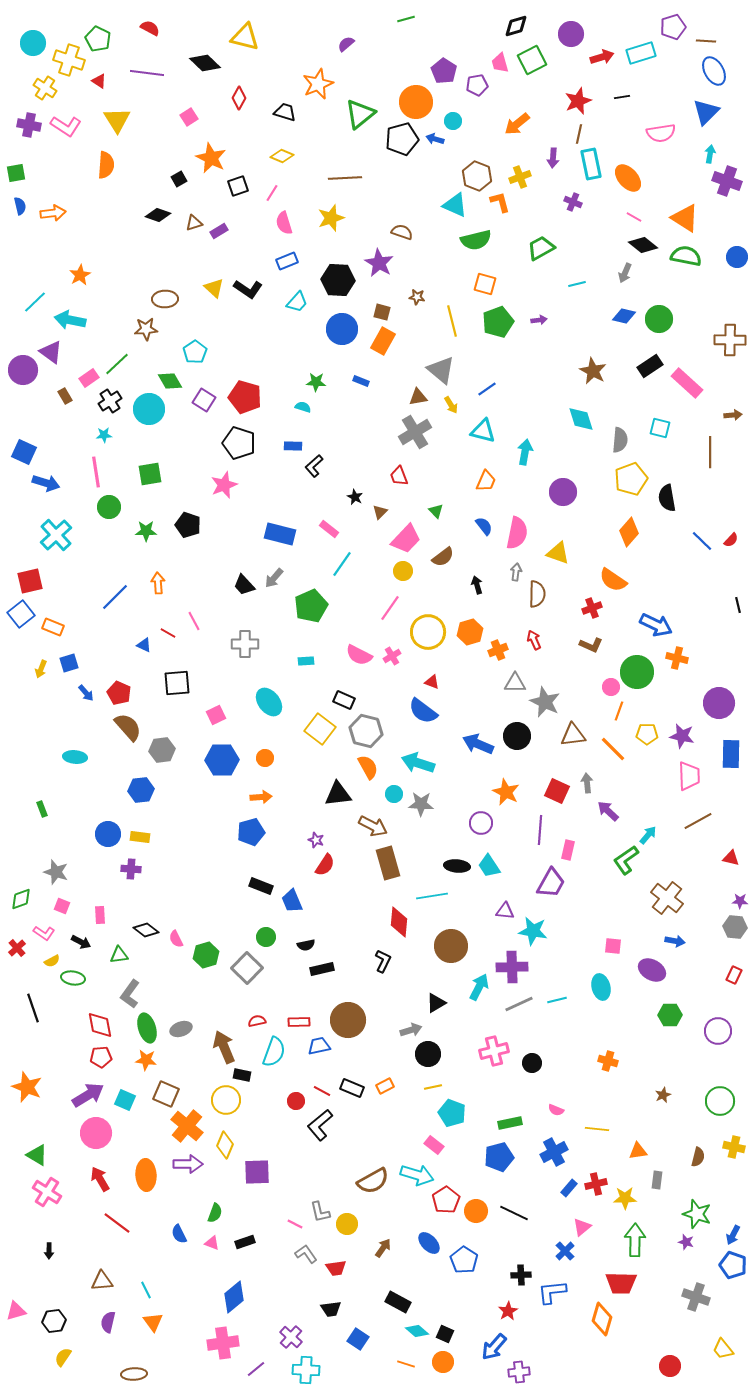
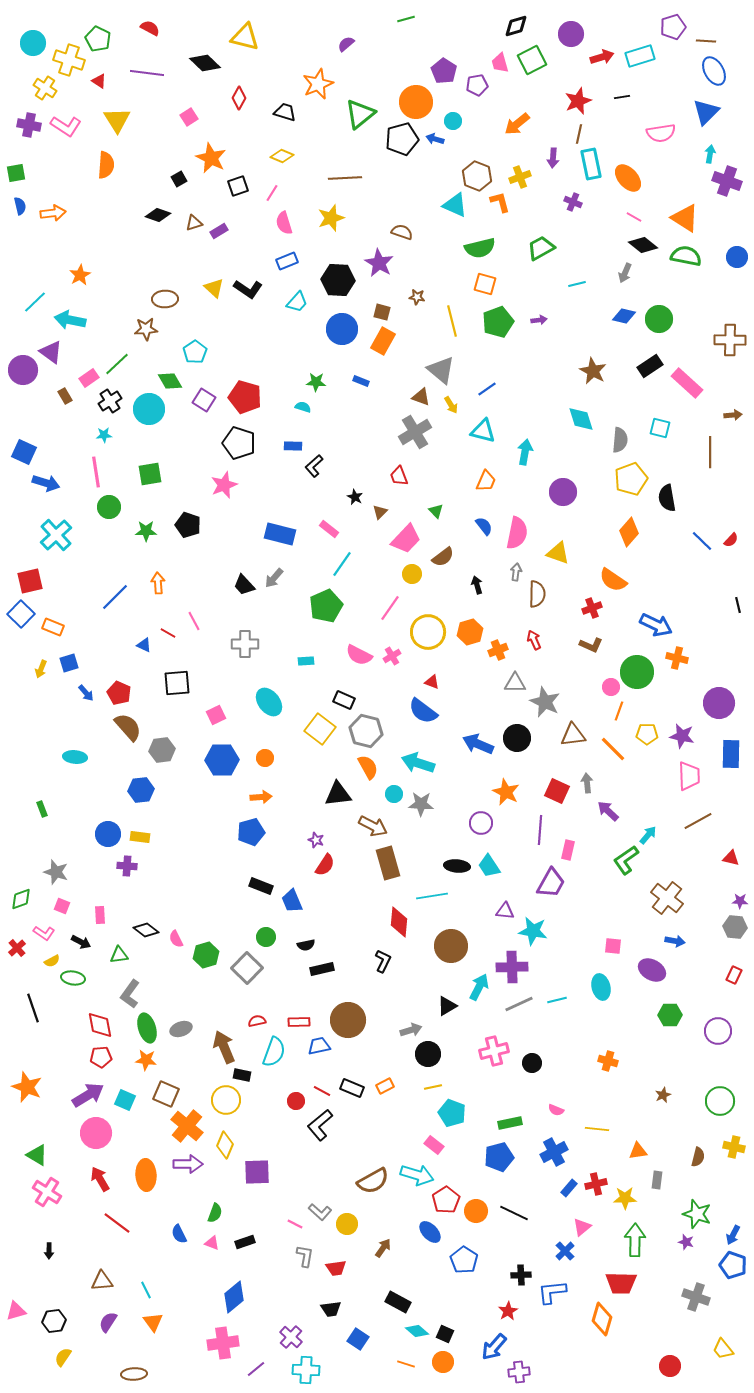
cyan rectangle at (641, 53): moved 1 px left, 3 px down
green semicircle at (476, 240): moved 4 px right, 8 px down
brown triangle at (418, 397): moved 3 px right; rotated 30 degrees clockwise
yellow circle at (403, 571): moved 9 px right, 3 px down
green pentagon at (311, 606): moved 15 px right
blue square at (21, 614): rotated 8 degrees counterclockwise
black circle at (517, 736): moved 2 px down
purple cross at (131, 869): moved 4 px left, 3 px up
black triangle at (436, 1003): moved 11 px right, 3 px down
gray L-shape at (320, 1212): rotated 35 degrees counterclockwise
blue ellipse at (429, 1243): moved 1 px right, 11 px up
gray L-shape at (306, 1254): moved 1 px left, 2 px down; rotated 45 degrees clockwise
purple semicircle at (108, 1322): rotated 20 degrees clockwise
